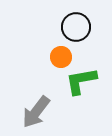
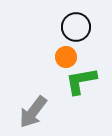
orange circle: moved 5 px right
gray arrow: moved 3 px left
